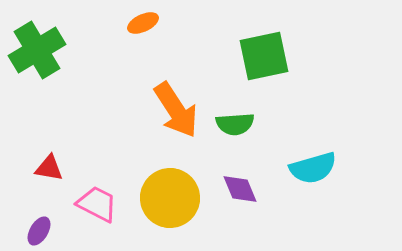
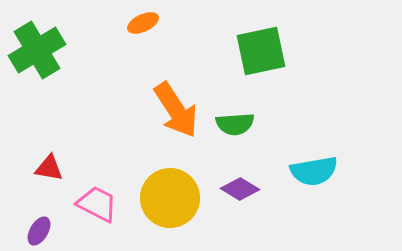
green square: moved 3 px left, 5 px up
cyan semicircle: moved 1 px right, 3 px down; rotated 6 degrees clockwise
purple diamond: rotated 36 degrees counterclockwise
